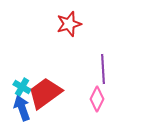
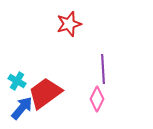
cyan cross: moved 5 px left, 6 px up
blue arrow: rotated 60 degrees clockwise
